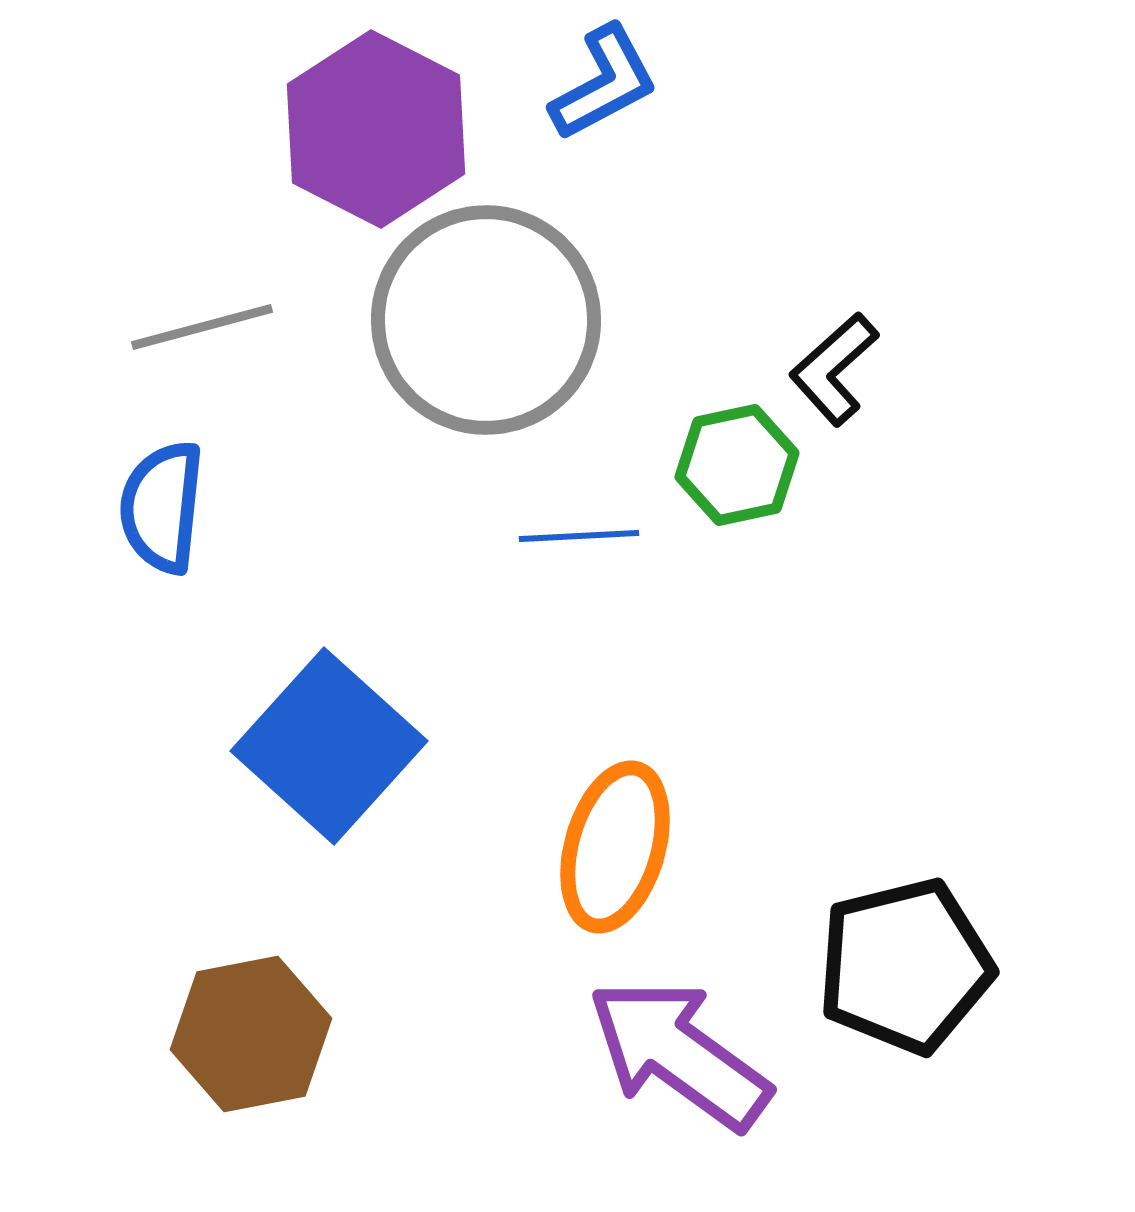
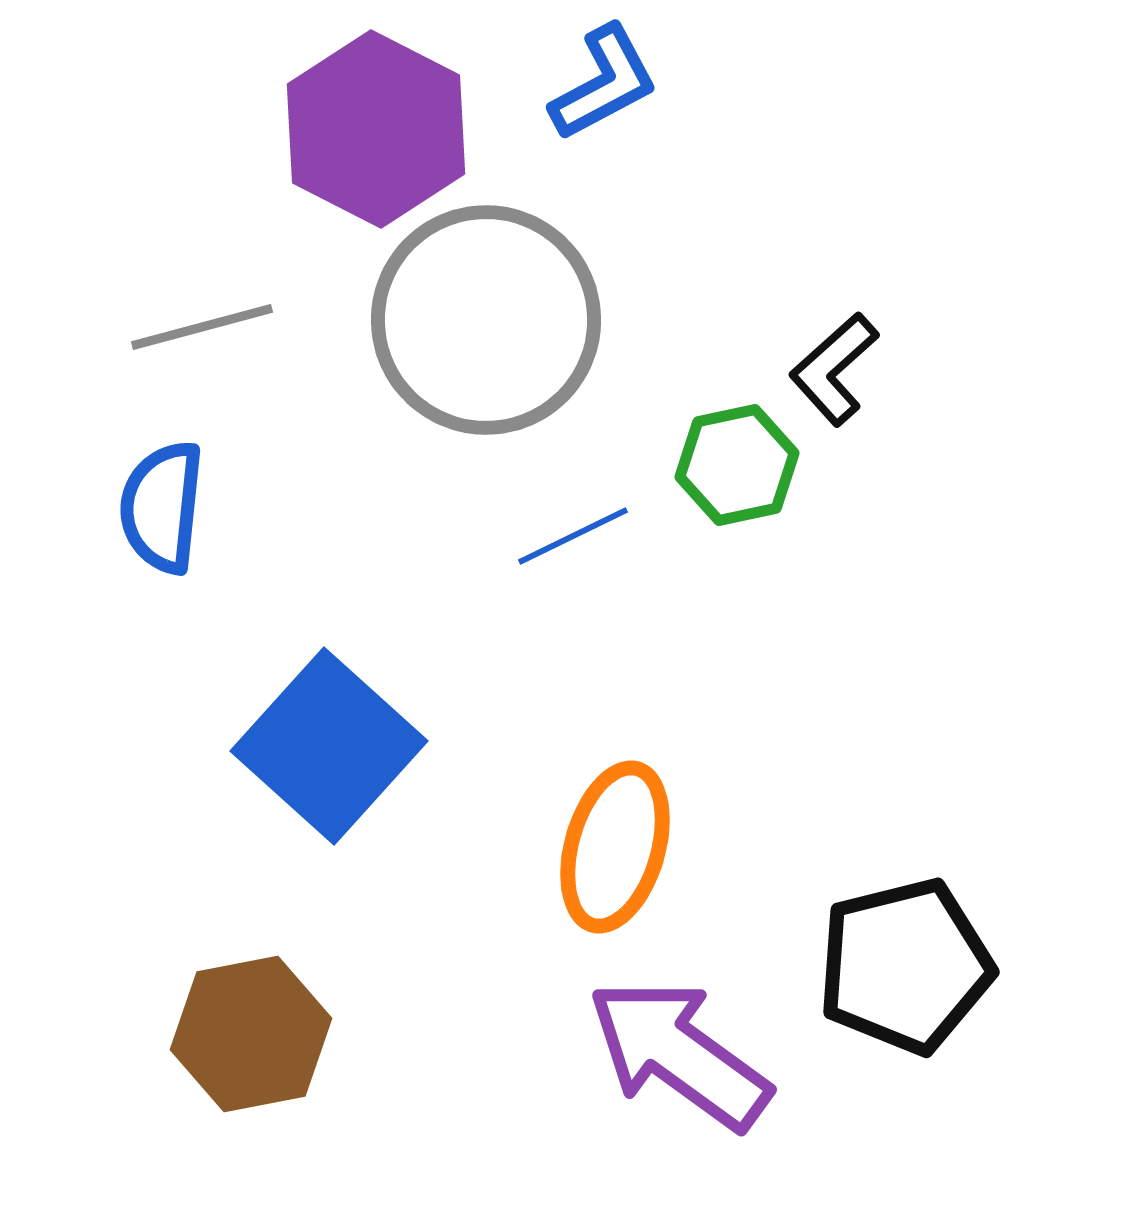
blue line: moved 6 px left; rotated 23 degrees counterclockwise
